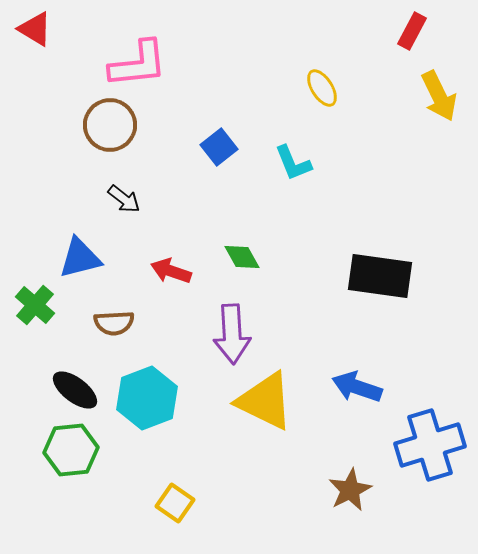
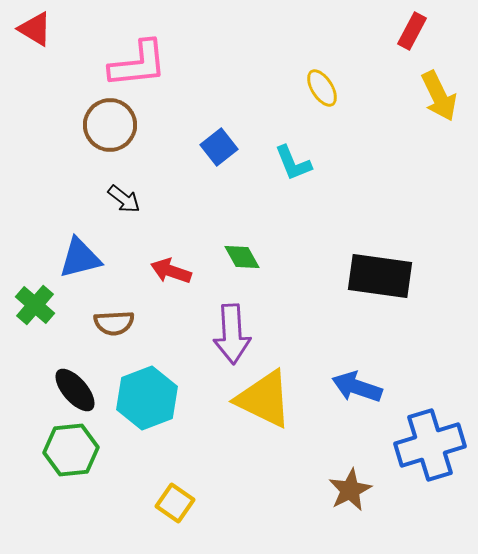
black ellipse: rotated 12 degrees clockwise
yellow triangle: moved 1 px left, 2 px up
